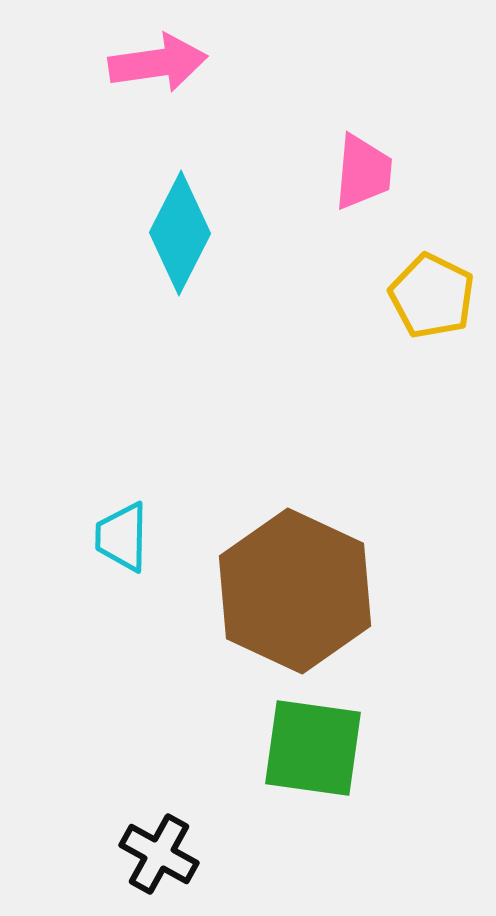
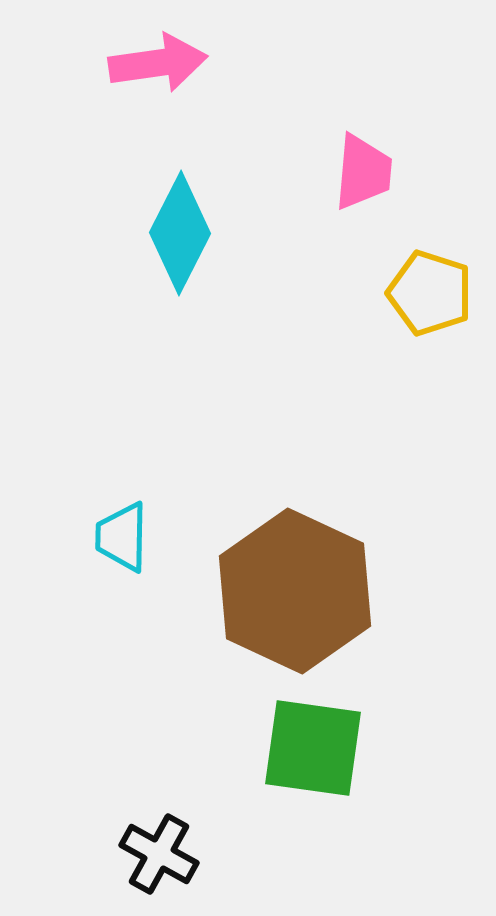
yellow pentagon: moved 2 px left, 3 px up; rotated 8 degrees counterclockwise
